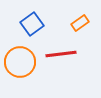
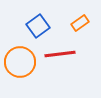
blue square: moved 6 px right, 2 px down
red line: moved 1 px left
